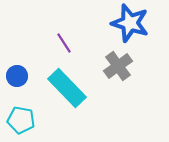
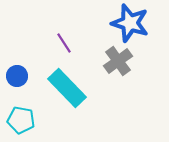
gray cross: moved 5 px up
